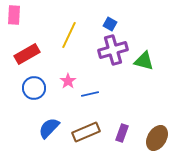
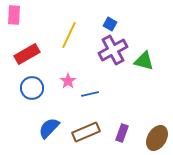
purple cross: rotated 12 degrees counterclockwise
blue circle: moved 2 px left
